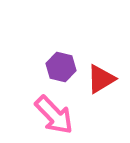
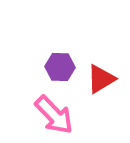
purple hexagon: moved 1 px left; rotated 12 degrees counterclockwise
